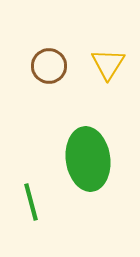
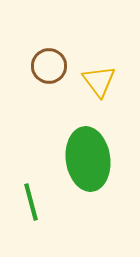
yellow triangle: moved 9 px left, 17 px down; rotated 9 degrees counterclockwise
